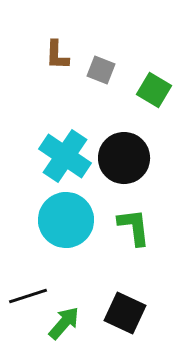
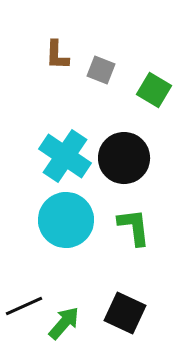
black line: moved 4 px left, 10 px down; rotated 6 degrees counterclockwise
